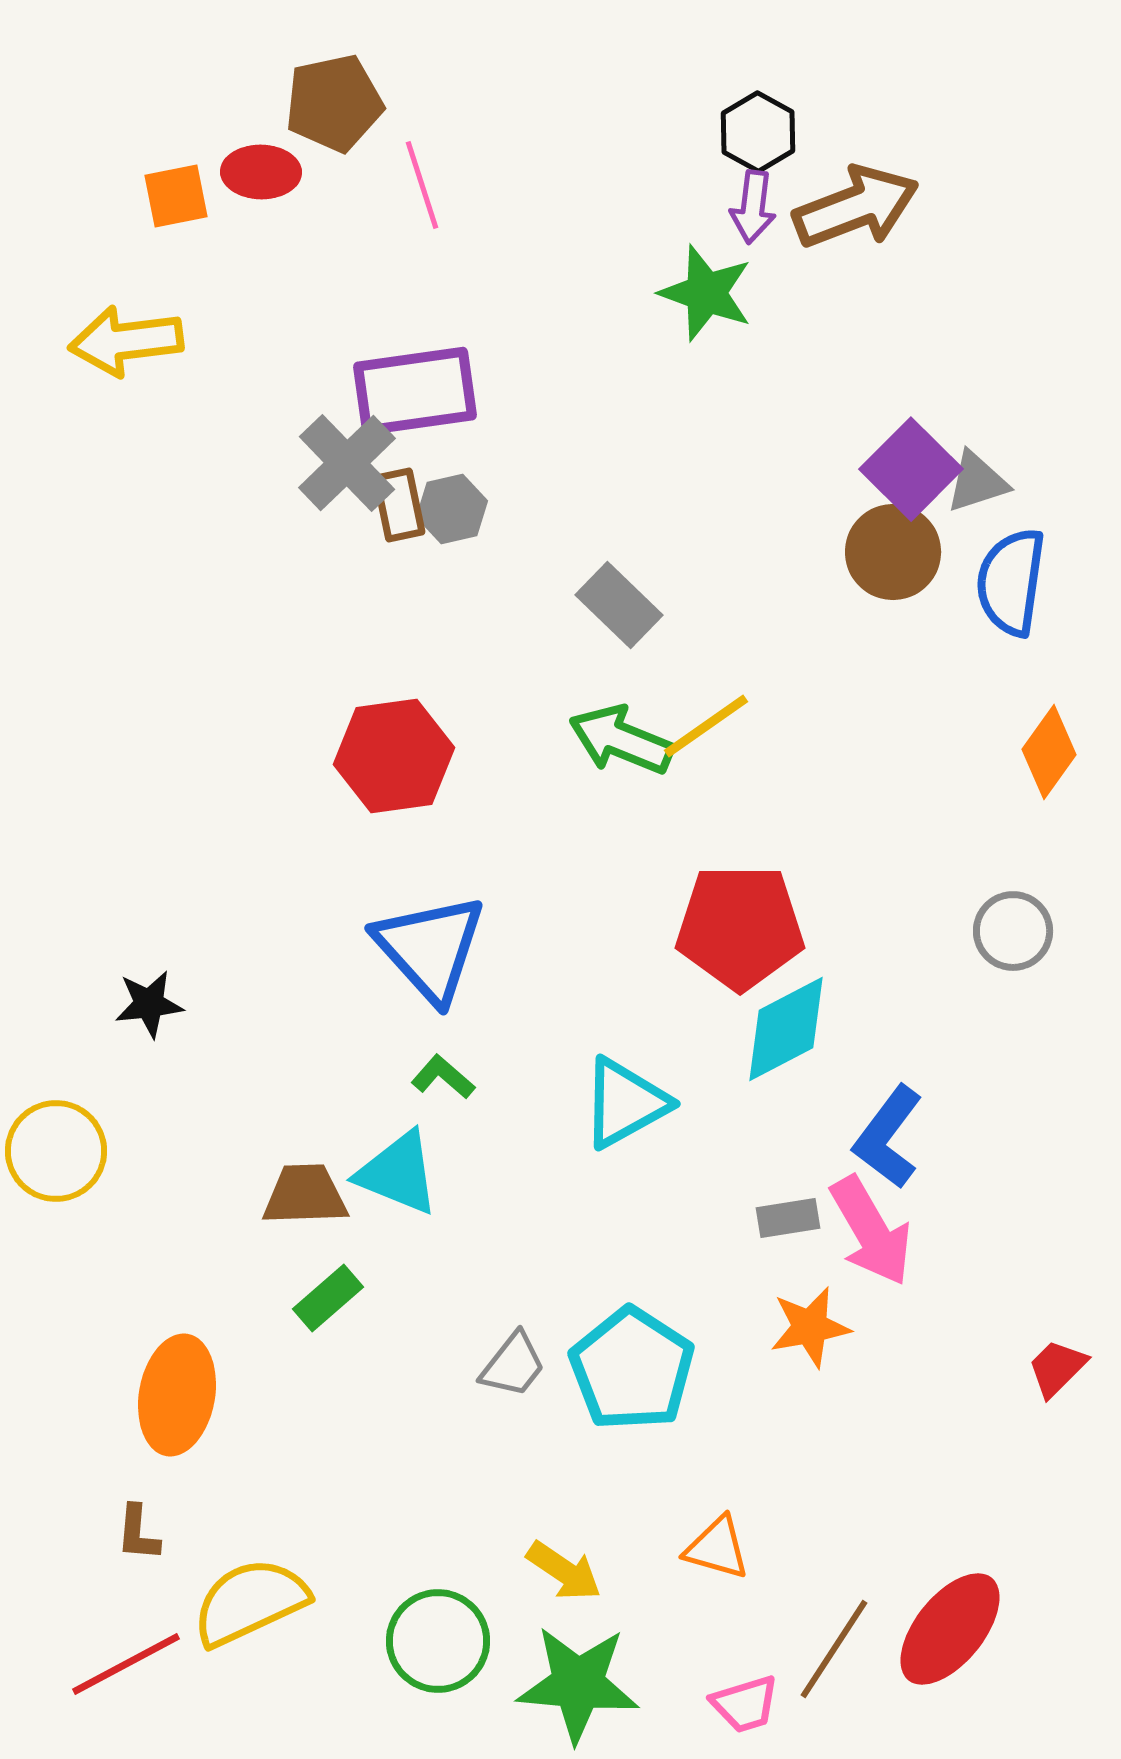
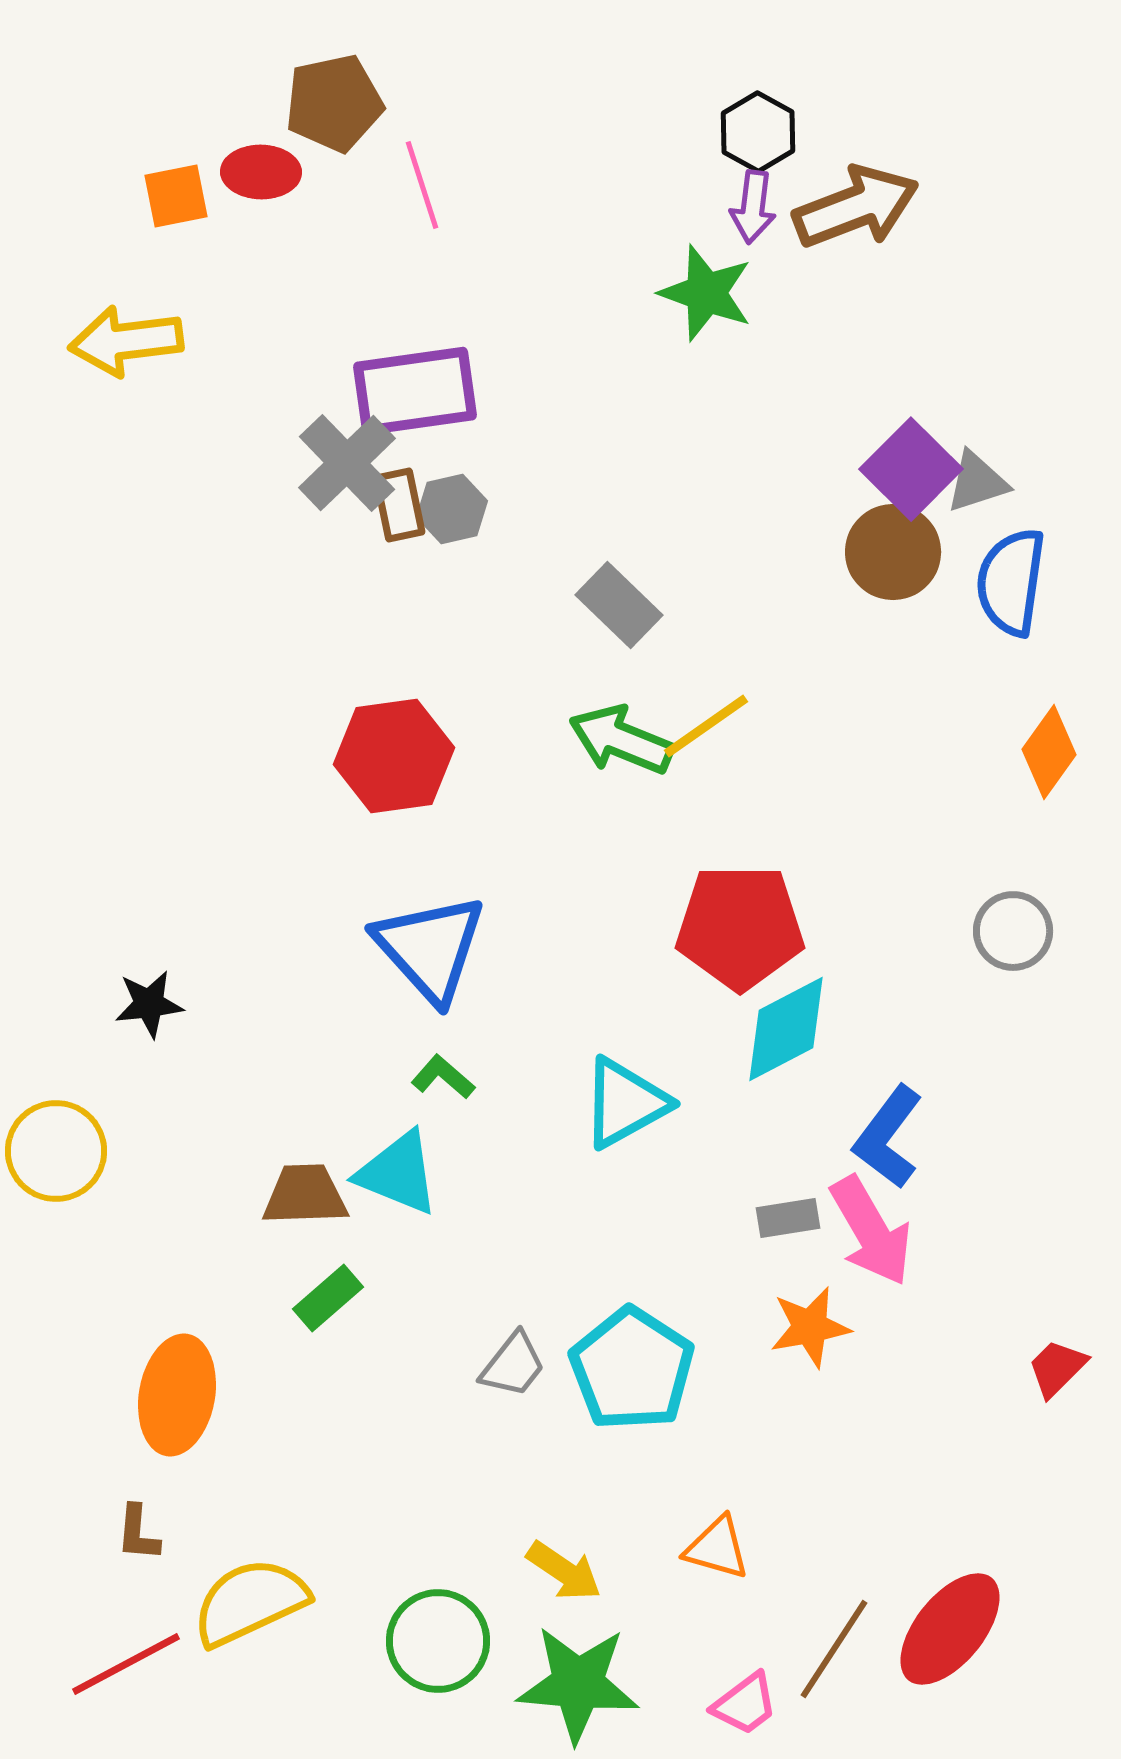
pink trapezoid at (745, 1704): rotated 20 degrees counterclockwise
